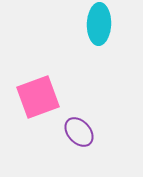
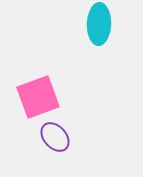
purple ellipse: moved 24 px left, 5 px down
